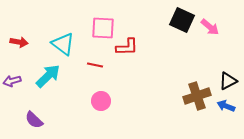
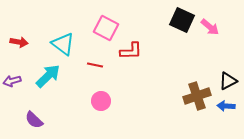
pink square: moved 3 px right; rotated 25 degrees clockwise
red L-shape: moved 4 px right, 4 px down
blue arrow: rotated 18 degrees counterclockwise
